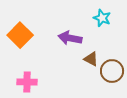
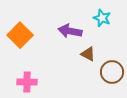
purple arrow: moved 7 px up
brown triangle: moved 3 px left, 5 px up
brown circle: moved 1 px down
